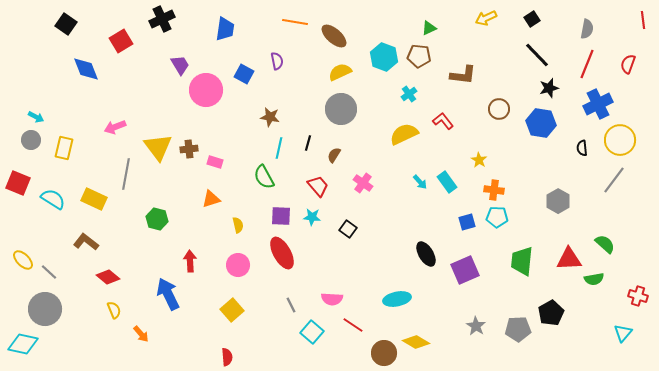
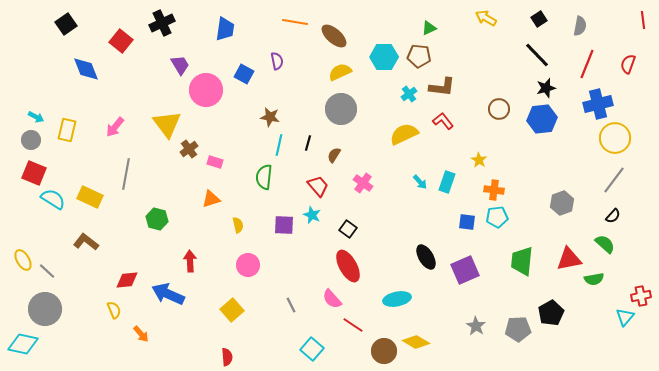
yellow arrow at (486, 18): rotated 55 degrees clockwise
black cross at (162, 19): moved 4 px down
black square at (532, 19): moved 7 px right
black square at (66, 24): rotated 20 degrees clockwise
gray semicircle at (587, 29): moved 7 px left, 3 px up
red square at (121, 41): rotated 20 degrees counterclockwise
cyan hexagon at (384, 57): rotated 20 degrees counterclockwise
brown L-shape at (463, 75): moved 21 px left, 12 px down
black star at (549, 88): moved 3 px left
blue cross at (598, 104): rotated 12 degrees clockwise
blue hexagon at (541, 123): moved 1 px right, 4 px up; rotated 16 degrees counterclockwise
pink arrow at (115, 127): rotated 30 degrees counterclockwise
yellow circle at (620, 140): moved 5 px left, 2 px up
yellow triangle at (158, 147): moved 9 px right, 23 px up
yellow rectangle at (64, 148): moved 3 px right, 18 px up
cyan line at (279, 148): moved 3 px up
black semicircle at (582, 148): moved 31 px right, 68 px down; rotated 133 degrees counterclockwise
brown cross at (189, 149): rotated 30 degrees counterclockwise
green semicircle at (264, 177): rotated 35 degrees clockwise
cyan rectangle at (447, 182): rotated 55 degrees clockwise
red square at (18, 183): moved 16 px right, 10 px up
yellow rectangle at (94, 199): moved 4 px left, 2 px up
gray hexagon at (558, 201): moved 4 px right, 2 px down; rotated 10 degrees clockwise
purple square at (281, 216): moved 3 px right, 9 px down
cyan star at (312, 217): moved 2 px up; rotated 18 degrees clockwise
cyan pentagon at (497, 217): rotated 10 degrees counterclockwise
blue square at (467, 222): rotated 24 degrees clockwise
red ellipse at (282, 253): moved 66 px right, 13 px down
black ellipse at (426, 254): moved 3 px down
red triangle at (569, 259): rotated 8 degrees counterclockwise
yellow ellipse at (23, 260): rotated 15 degrees clockwise
pink circle at (238, 265): moved 10 px right
gray line at (49, 272): moved 2 px left, 1 px up
red diamond at (108, 277): moved 19 px right, 3 px down; rotated 45 degrees counterclockwise
blue arrow at (168, 294): rotated 40 degrees counterclockwise
red cross at (638, 296): moved 3 px right; rotated 30 degrees counterclockwise
pink semicircle at (332, 299): rotated 45 degrees clockwise
cyan square at (312, 332): moved 17 px down
cyan triangle at (623, 333): moved 2 px right, 16 px up
brown circle at (384, 353): moved 2 px up
